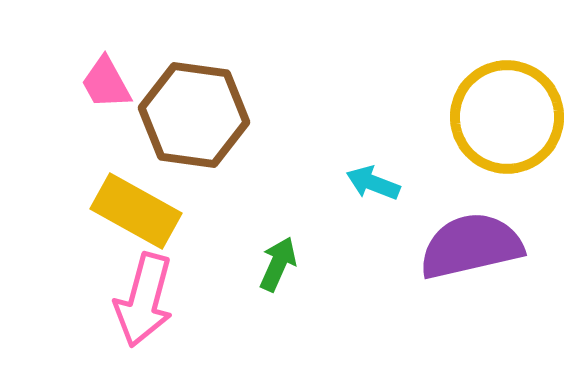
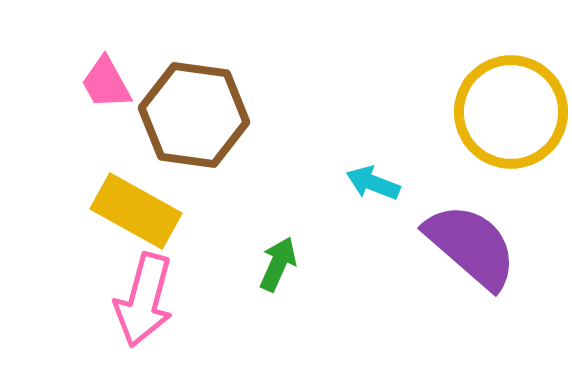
yellow circle: moved 4 px right, 5 px up
purple semicircle: rotated 54 degrees clockwise
